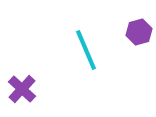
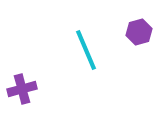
purple cross: rotated 32 degrees clockwise
